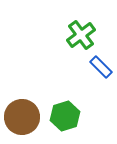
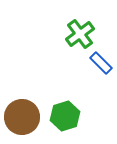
green cross: moved 1 px left, 1 px up
blue rectangle: moved 4 px up
